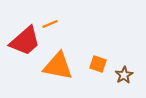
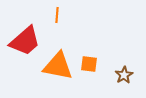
orange line: moved 7 px right, 9 px up; rotated 63 degrees counterclockwise
orange square: moved 9 px left; rotated 12 degrees counterclockwise
